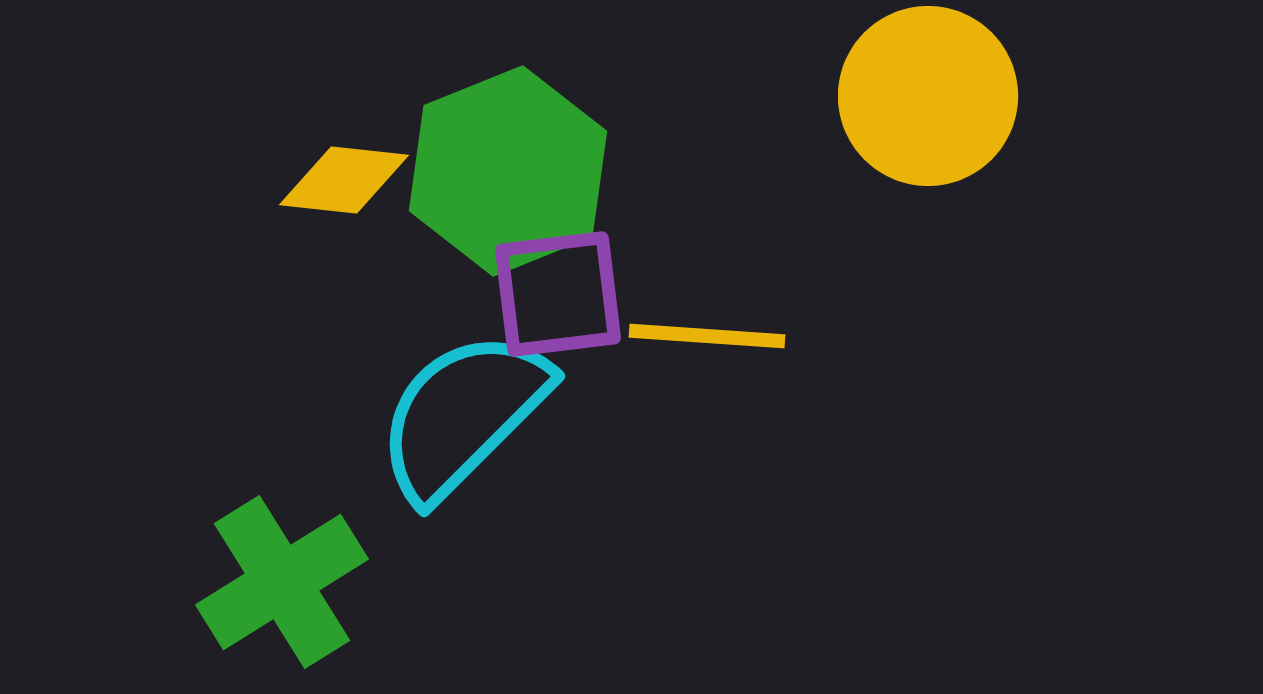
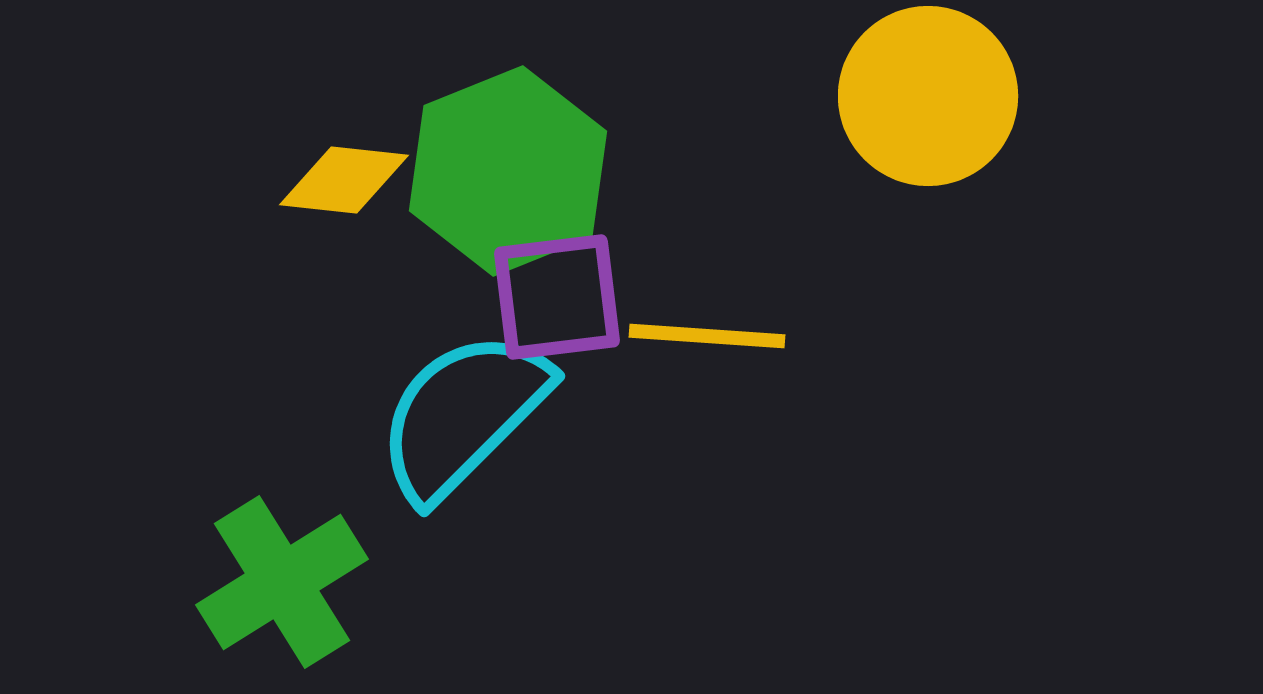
purple square: moved 1 px left, 3 px down
